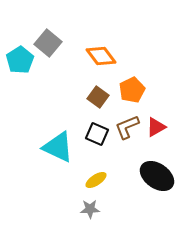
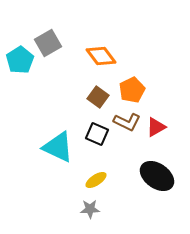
gray square: rotated 20 degrees clockwise
brown L-shape: moved 5 px up; rotated 132 degrees counterclockwise
